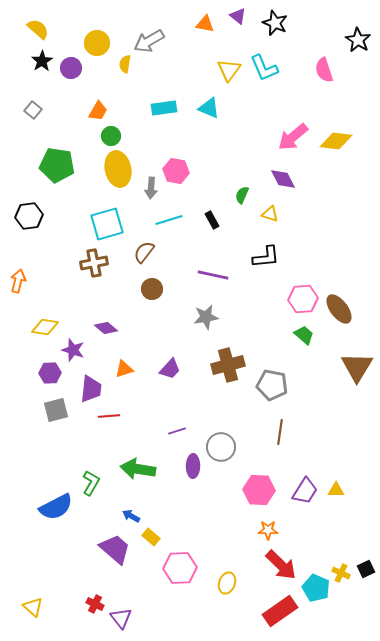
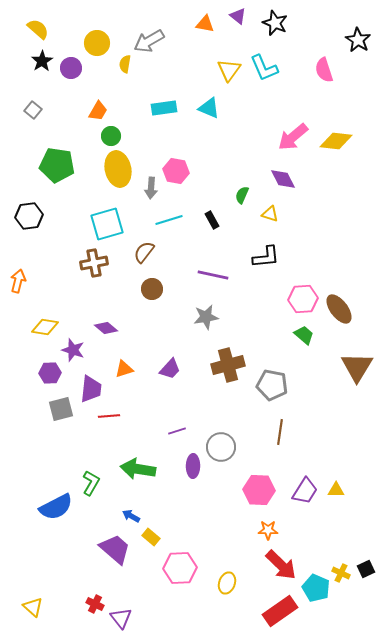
gray square at (56, 410): moved 5 px right, 1 px up
